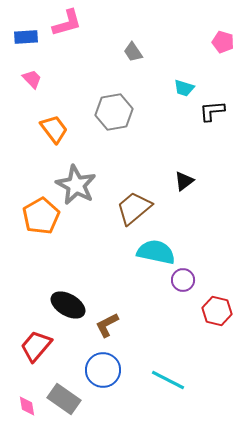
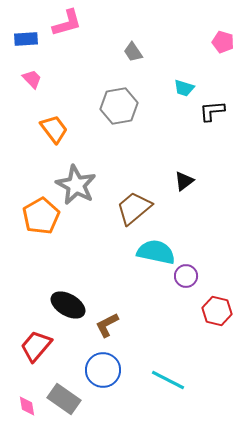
blue rectangle: moved 2 px down
gray hexagon: moved 5 px right, 6 px up
purple circle: moved 3 px right, 4 px up
